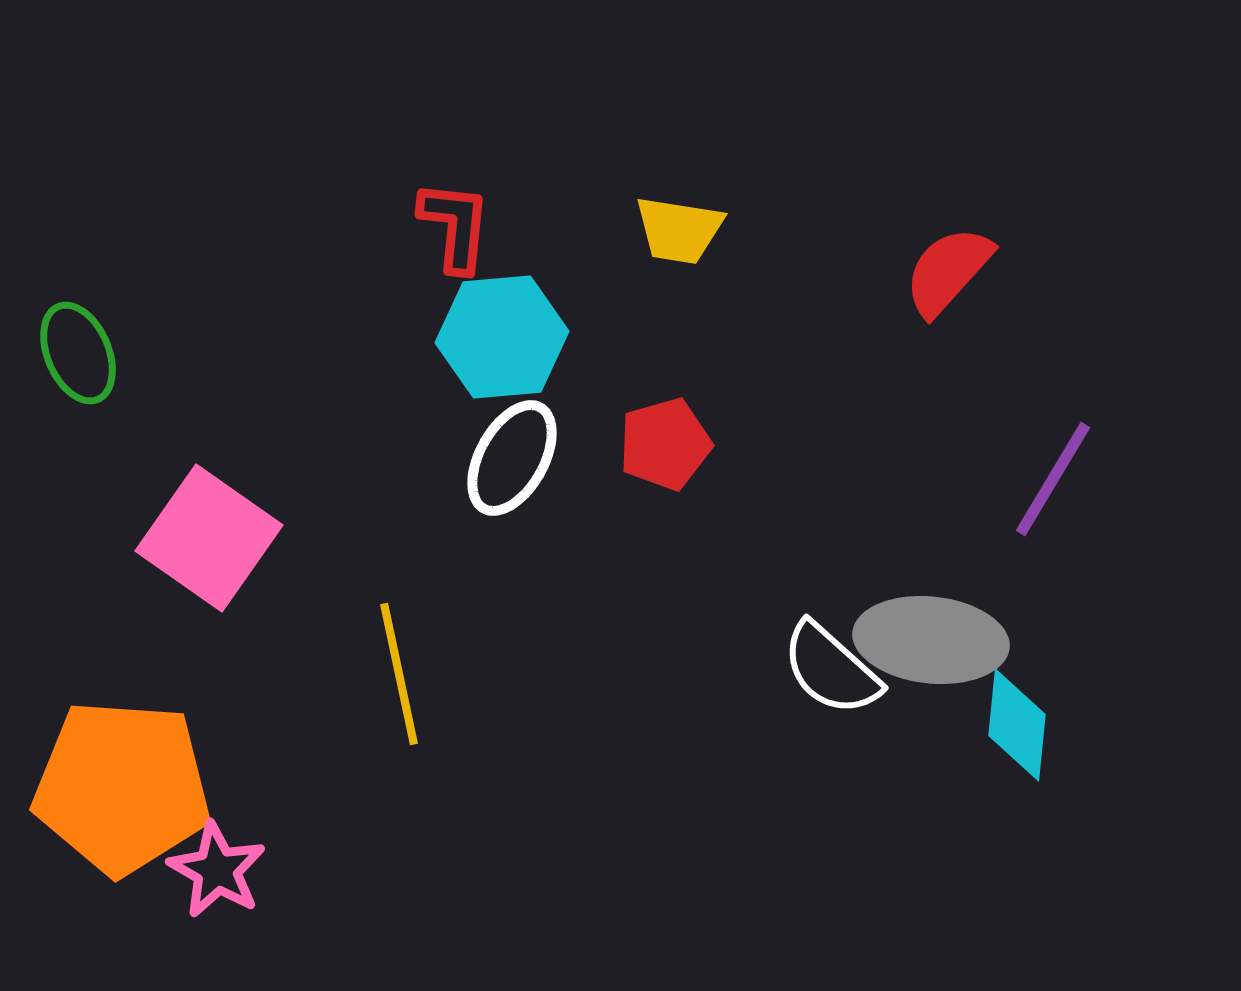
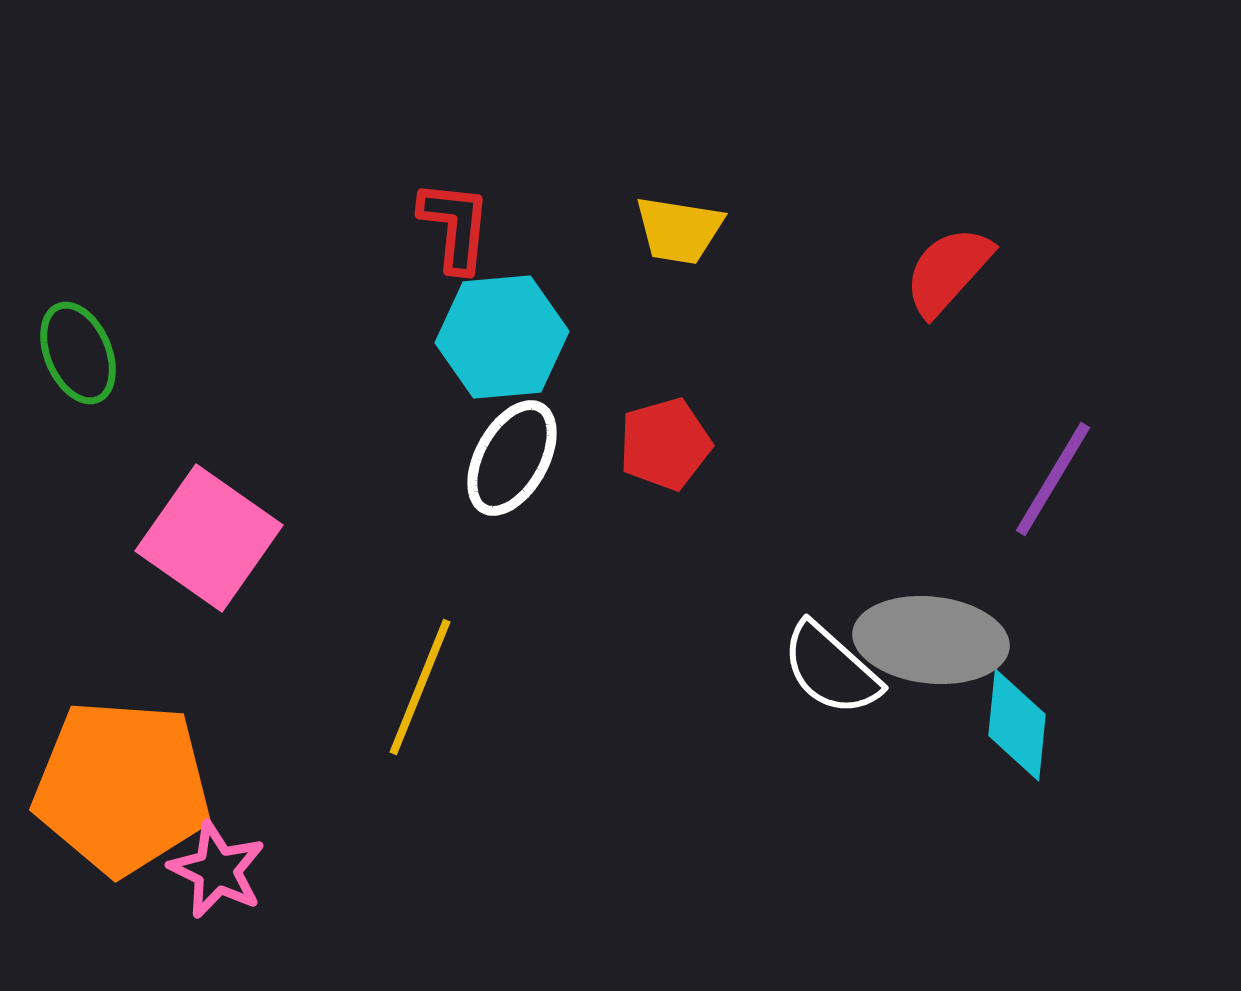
yellow line: moved 21 px right, 13 px down; rotated 34 degrees clockwise
pink star: rotated 4 degrees counterclockwise
